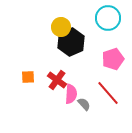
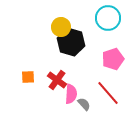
black hexagon: rotated 20 degrees counterclockwise
